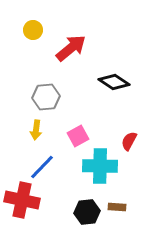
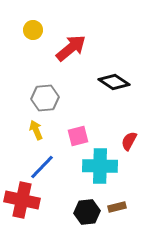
gray hexagon: moved 1 px left, 1 px down
yellow arrow: rotated 150 degrees clockwise
pink square: rotated 15 degrees clockwise
brown rectangle: rotated 18 degrees counterclockwise
